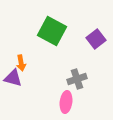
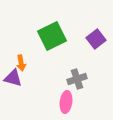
green square: moved 5 px down; rotated 36 degrees clockwise
